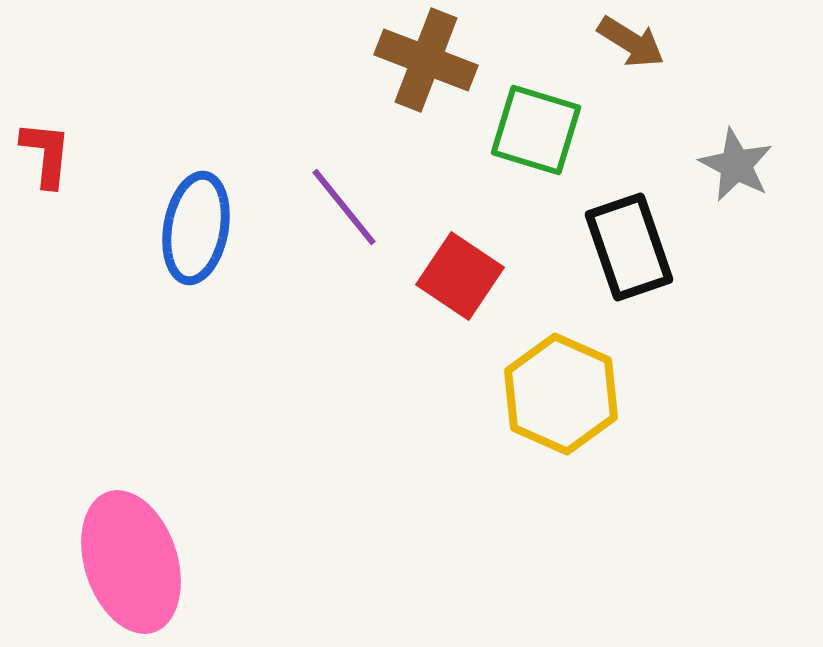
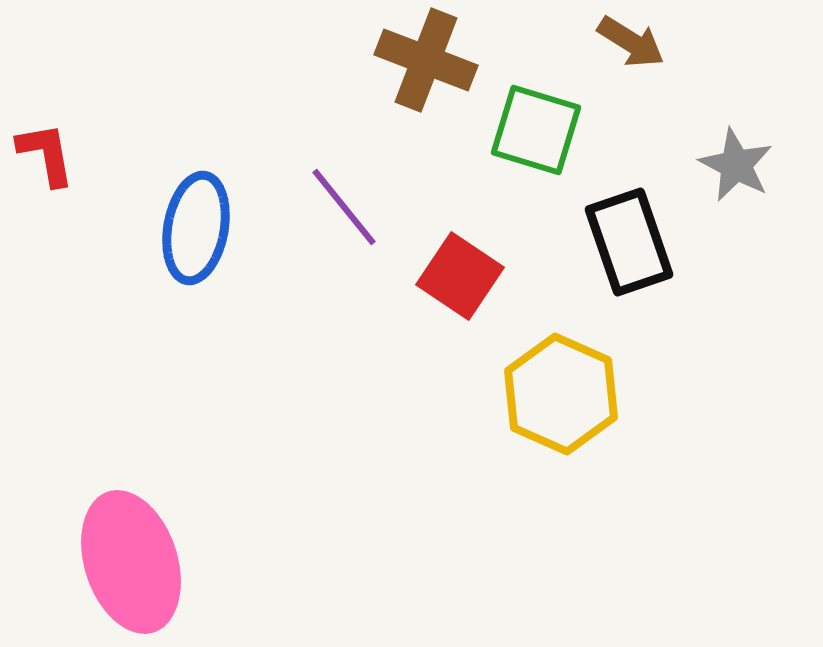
red L-shape: rotated 16 degrees counterclockwise
black rectangle: moved 5 px up
